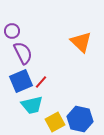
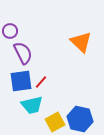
purple circle: moved 2 px left
blue square: rotated 15 degrees clockwise
